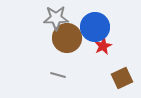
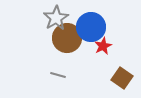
gray star: rotated 30 degrees counterclockwise
blue circle: moved 4 px left
brown square: rotated 30 degrees counterclockwise
